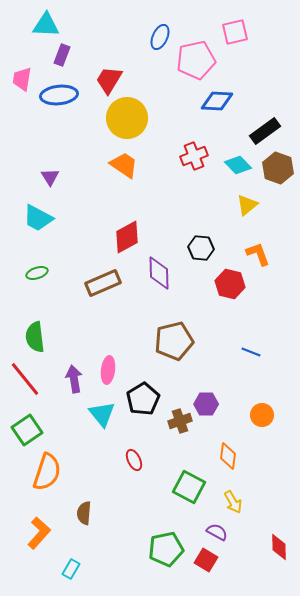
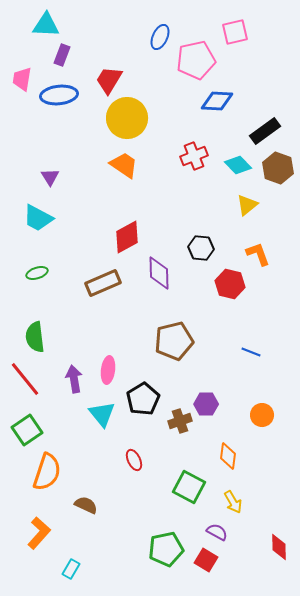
brown semicircle at (84, 513): moved 2 px right, 8 px up; rotated 110 degrees clockwise
